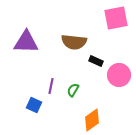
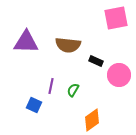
brown semicircle: moved 6 px left, 3 px down
